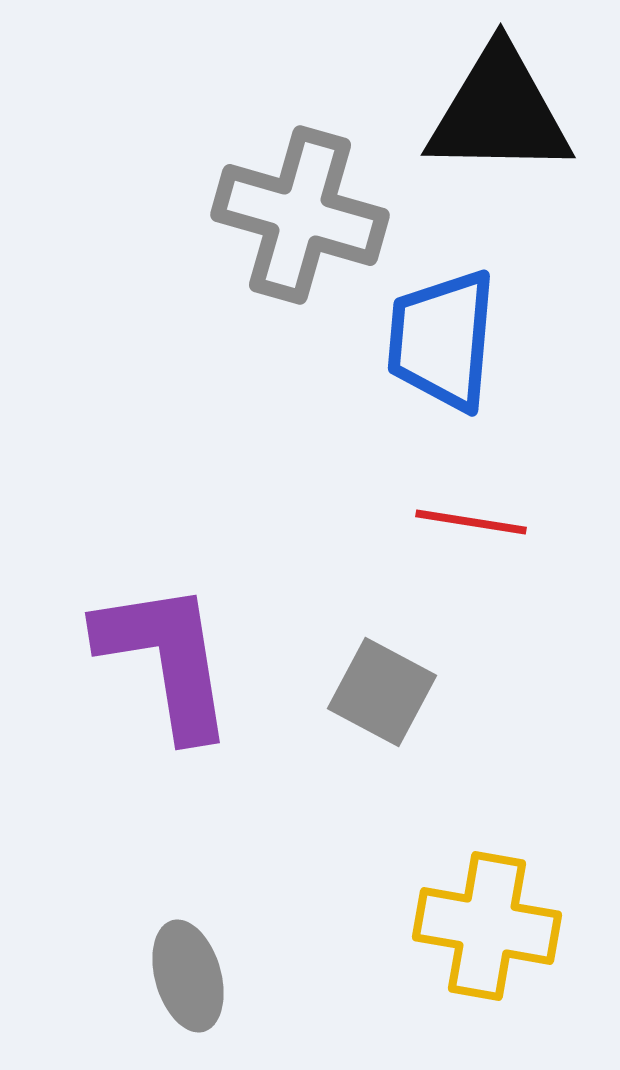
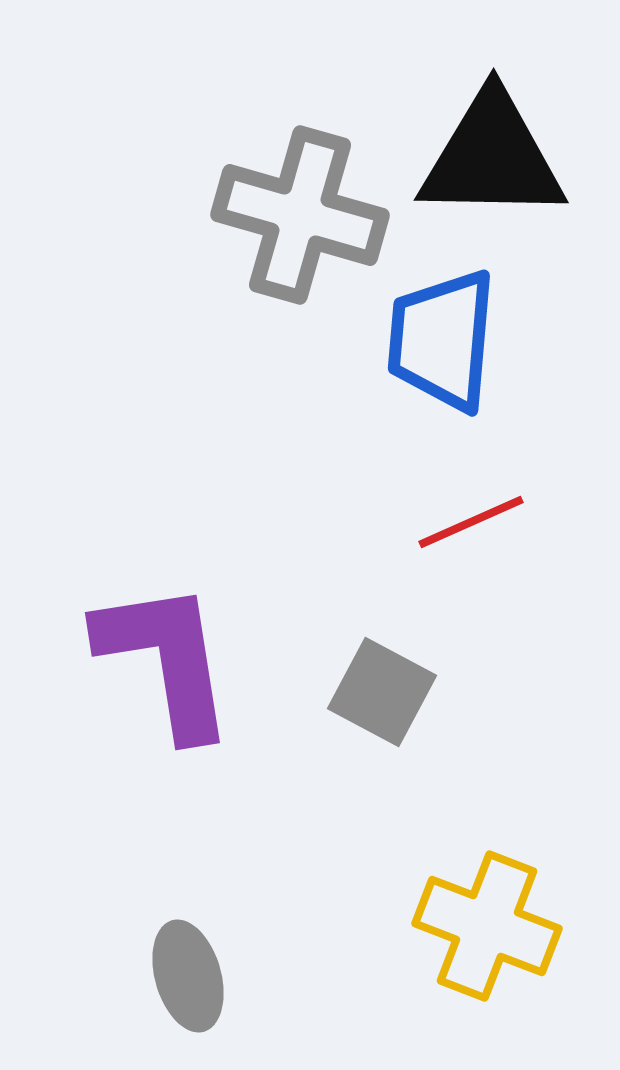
black triangle: moved 7 px left, 45 px down
red line: rotated 33 degrees counterclockwise
yellow cross: rotated 11 degrees clockwise
